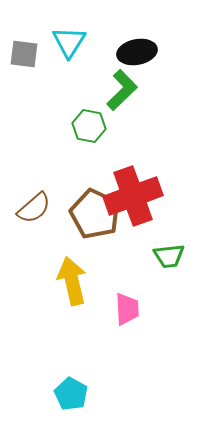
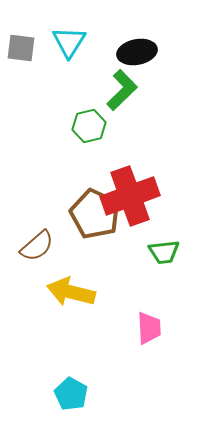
gray square: moved 3 px left, 6 px up
green hexagon: rotated 24 degrees counterclockwise
red cross: moved 3 px left
brown semicircle: moved 3 px right, 38 px down
green trapezoid: moved 5 px left, 4 px up
yellow arrow: moved 1 px left, 11 px down; rotated 63 degrees counterclockwise
pink trapezoid: moved 22 px right, 19 px down
